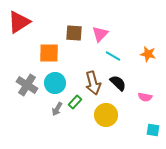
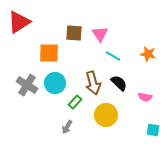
pink triangle: rotated 18 degrees counterclockwise
black semicircle: moved 1 px right
gray arrow: moved 10 px right, 18 px down
